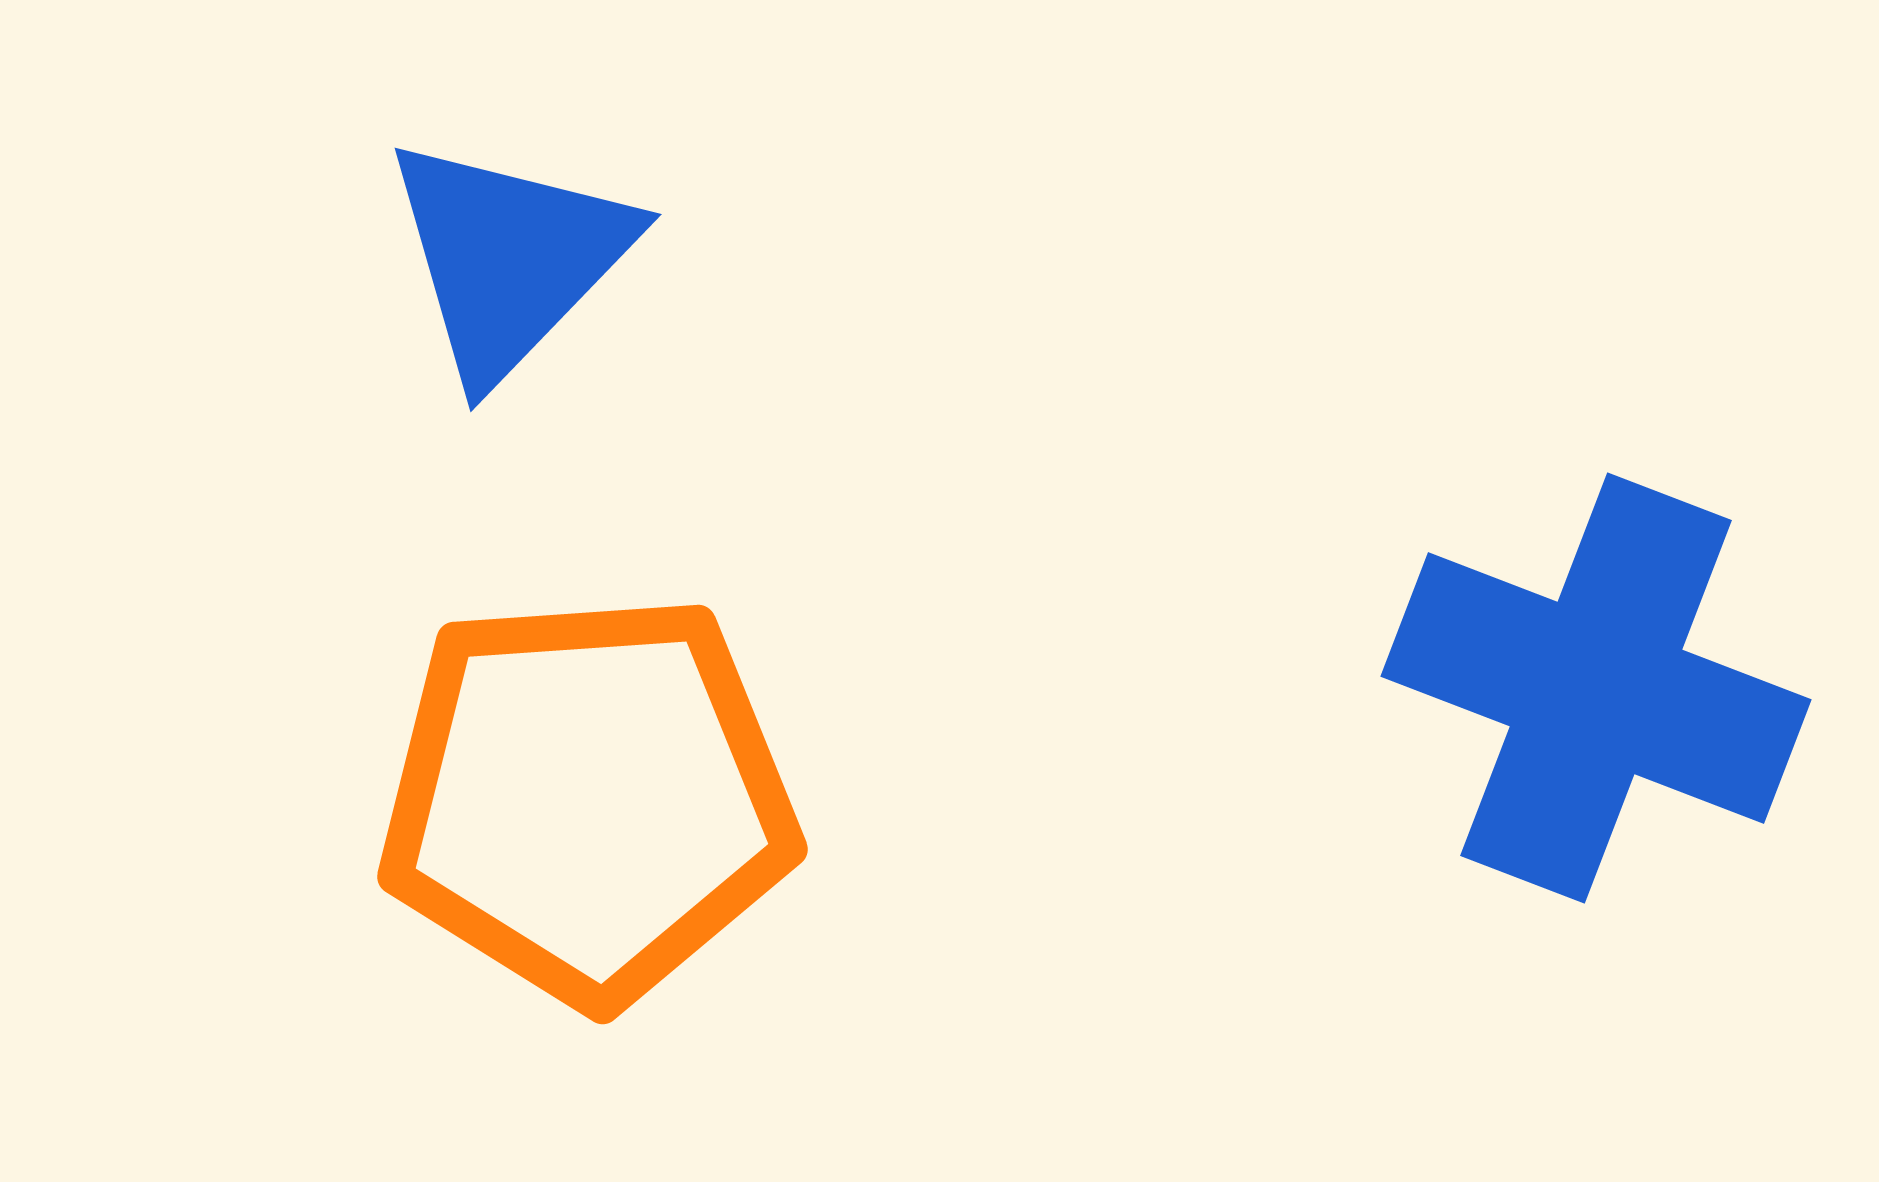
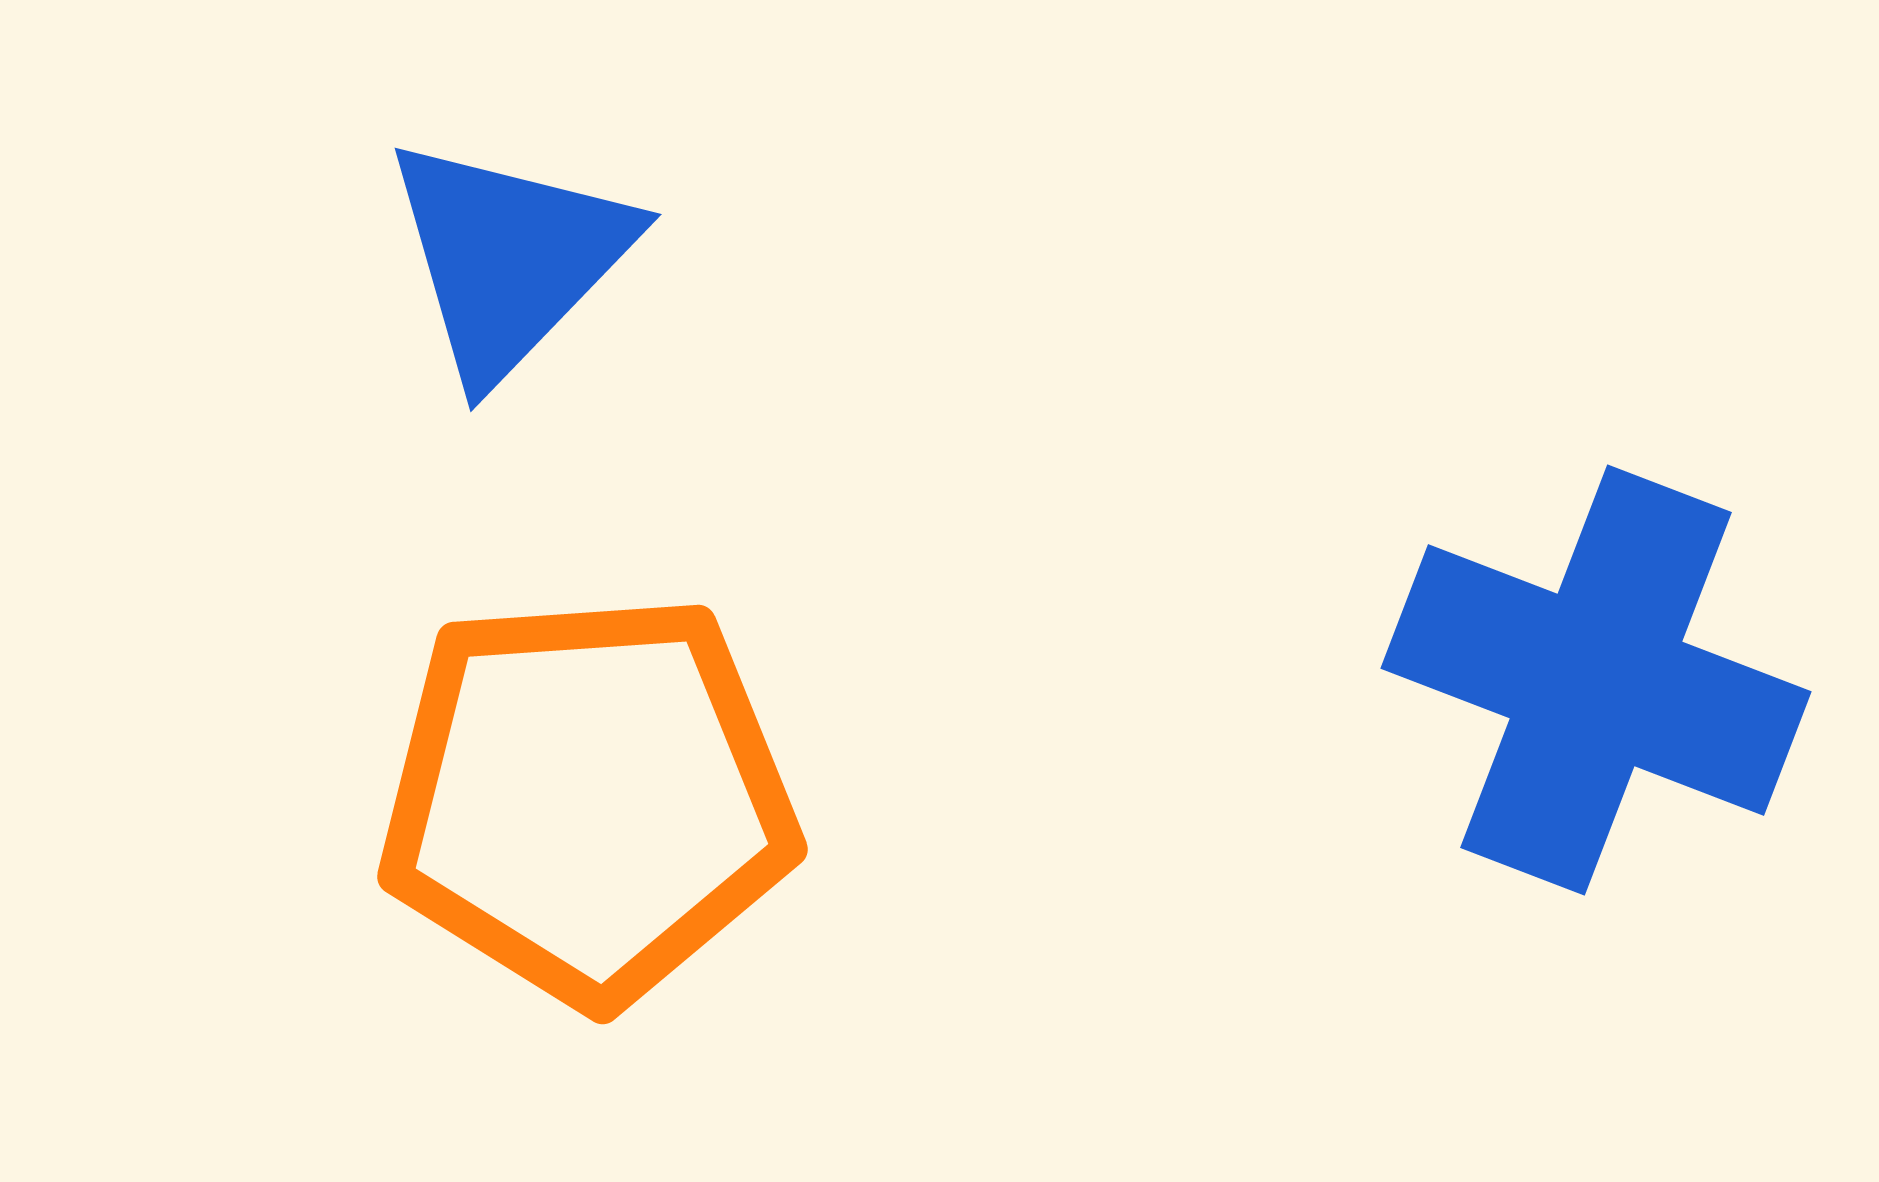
blue cross: moved 8 px up
